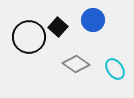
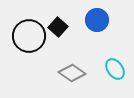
blue circle: moved 4 px right
black circle: moved 1 px up
gray diamond: moved 4 px left, 9 px down
